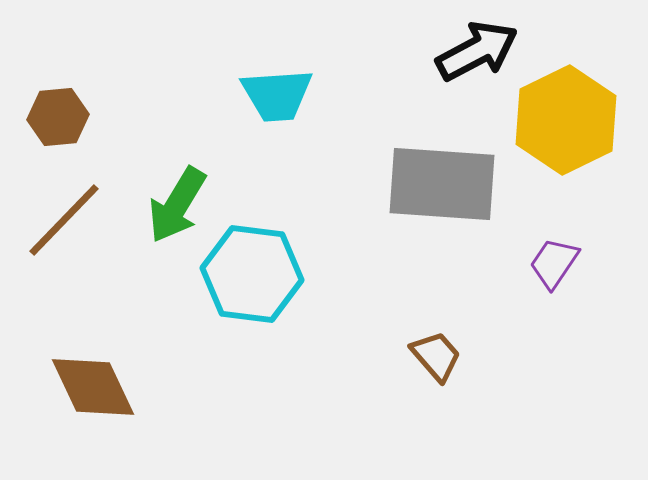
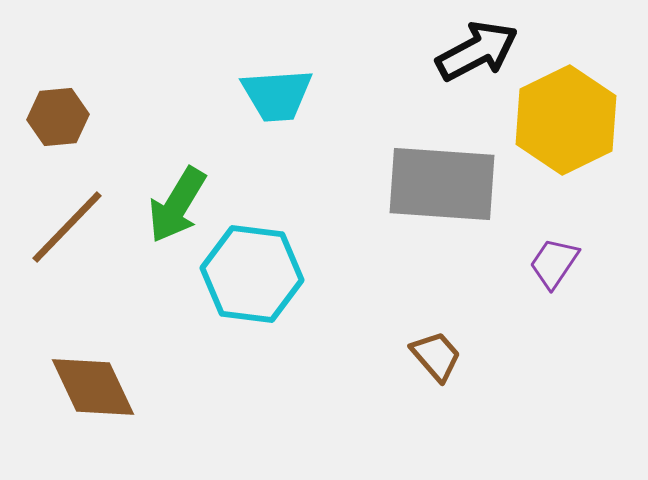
brown line: moved 3 px right, 7 px down
